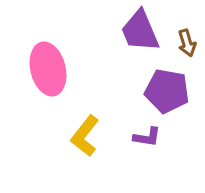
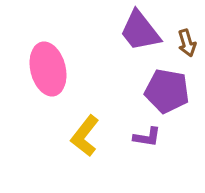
purple trapezoid: rotated 15 degrees counterclockwise
